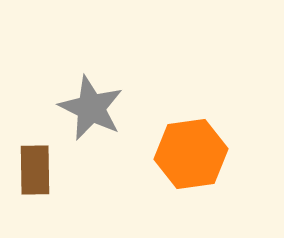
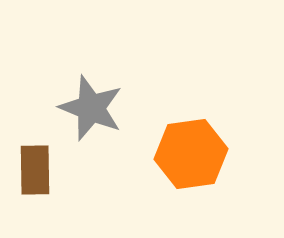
gray star: rotated 4 degrees counterclockwise
